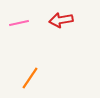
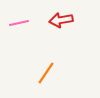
orange line: moved 16 px right, 5 px up
